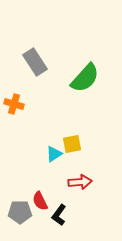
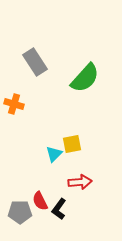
cyan triangle: rotated 12 degrees counterclockwise
black L-shape: moved 6 px up
